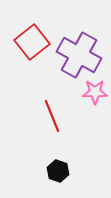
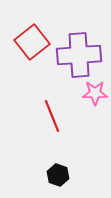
purple cross: rotated 33 degrees counterclockwise
pink star: moved 1 px down
black hexagon: moved 4 px down
